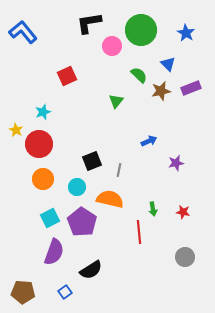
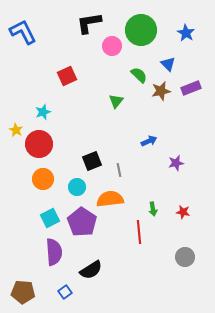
blue L-shape: rotated 12 degrees clockwise
gray line: rotated 24 degrees counterclockwise
orange semicircle: rotated 20 degrees counterclockwise
purple semicircle: rotated 24 degrees counterclockwise
